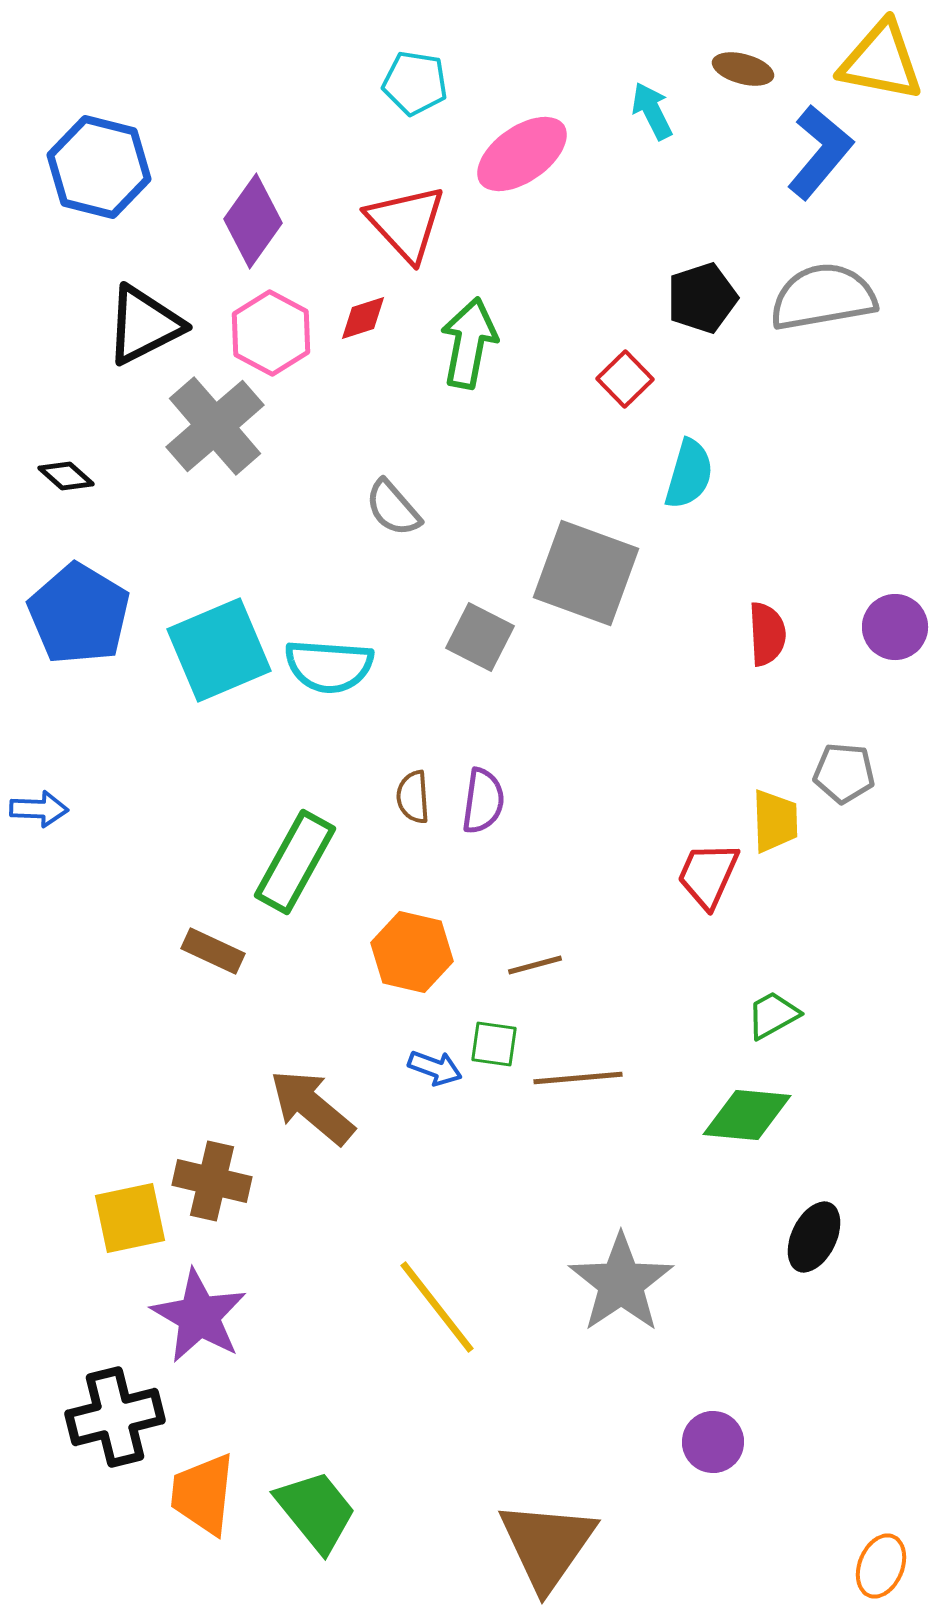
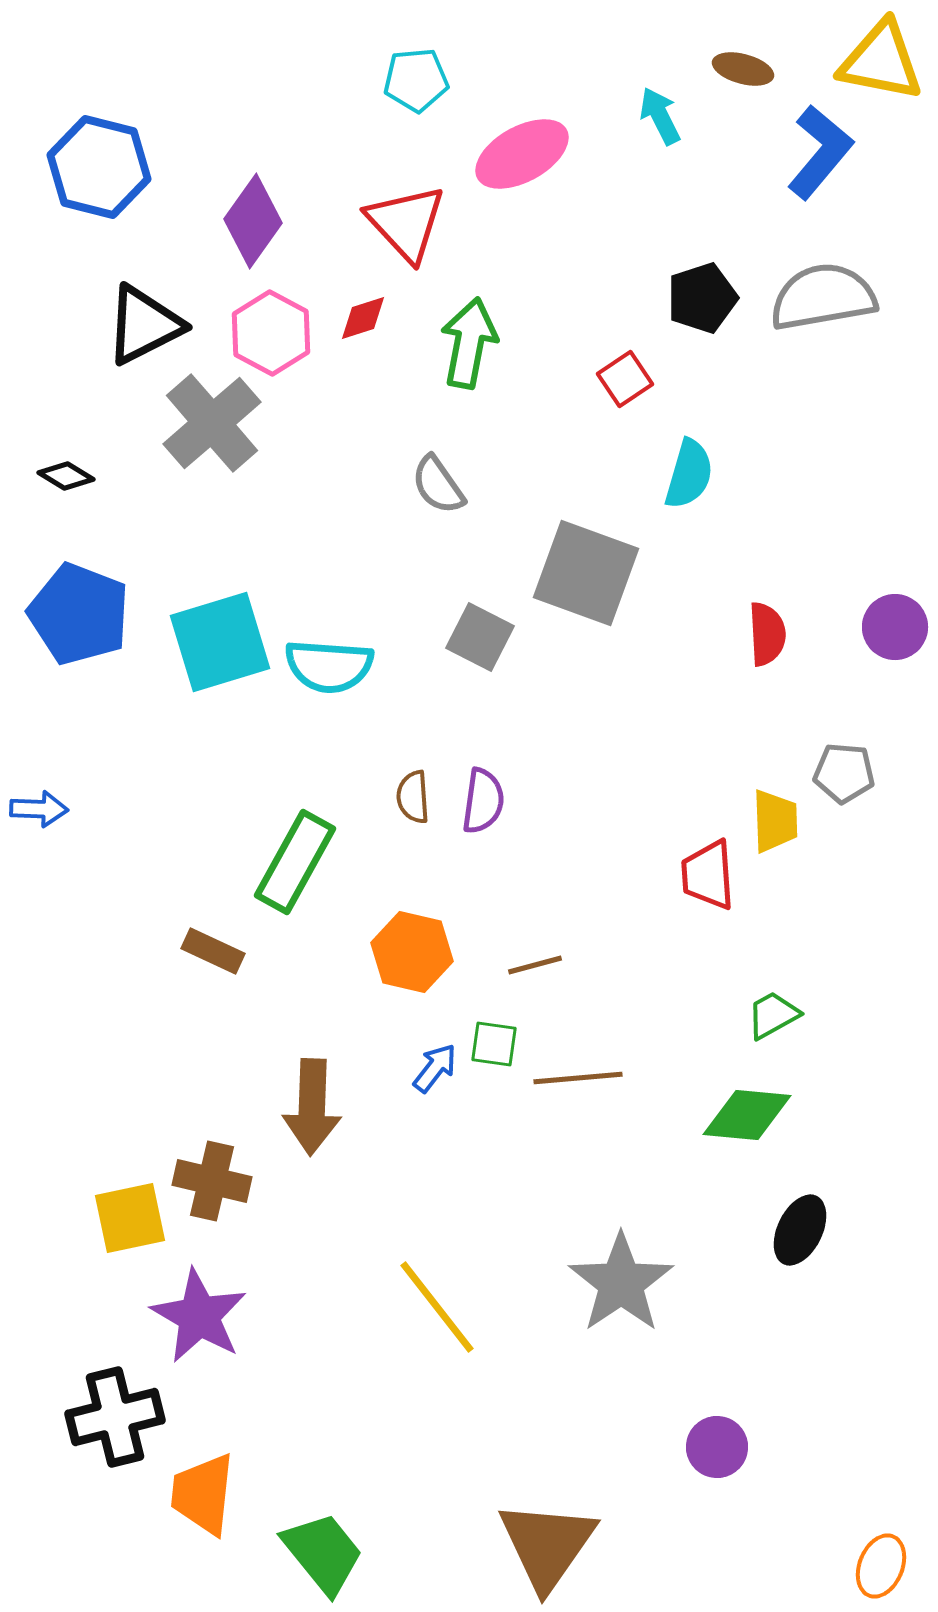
cyan pentagon at (415, 83): moved 1 px right, 3 px up; rotated 14 degrees counterclockwise
cyan arrow at (652, 111): moved 8 px right, 5 px down
pink ellipse at (522, 154): rotated 6 degrees clockwise
red square at (625, 379): rotated 10 degrees clockwise
gray cross at (215, 426): moved 3 px left, 3 px up
black diamond at (66, 476): rotated 10 degrees counterclockwise
gray semicircle at (393, 508): moved 45 px right, 23 px up; rotated 6 degrees clockwise
blue pentagon at (79, 614): rotated 10 degrees counterclockwise
cyan square at (219, 650): moved 1 px right, 8 px up; rotated 6 degrees clockwise
red trapezoid at (708, 875): rotated 28 degrees counterclockwise
blue arrow at (435, 1068): rotated 72 degrees counterclockwise
brown arrow at (312, 1107): rotated 128 degrees counterclockwise
black ellipse at (814, 1237): moved 14 px left, 7 px up
purple circle at (713, 1442): moved 4 px right, 5 px down
green trapezoid at (316, 1511): moved 7 px right, 42 px down
